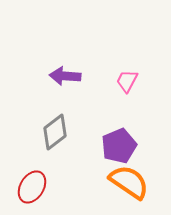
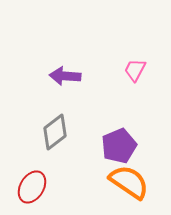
pink trapezoid: moved 8 px right, 11 px up
